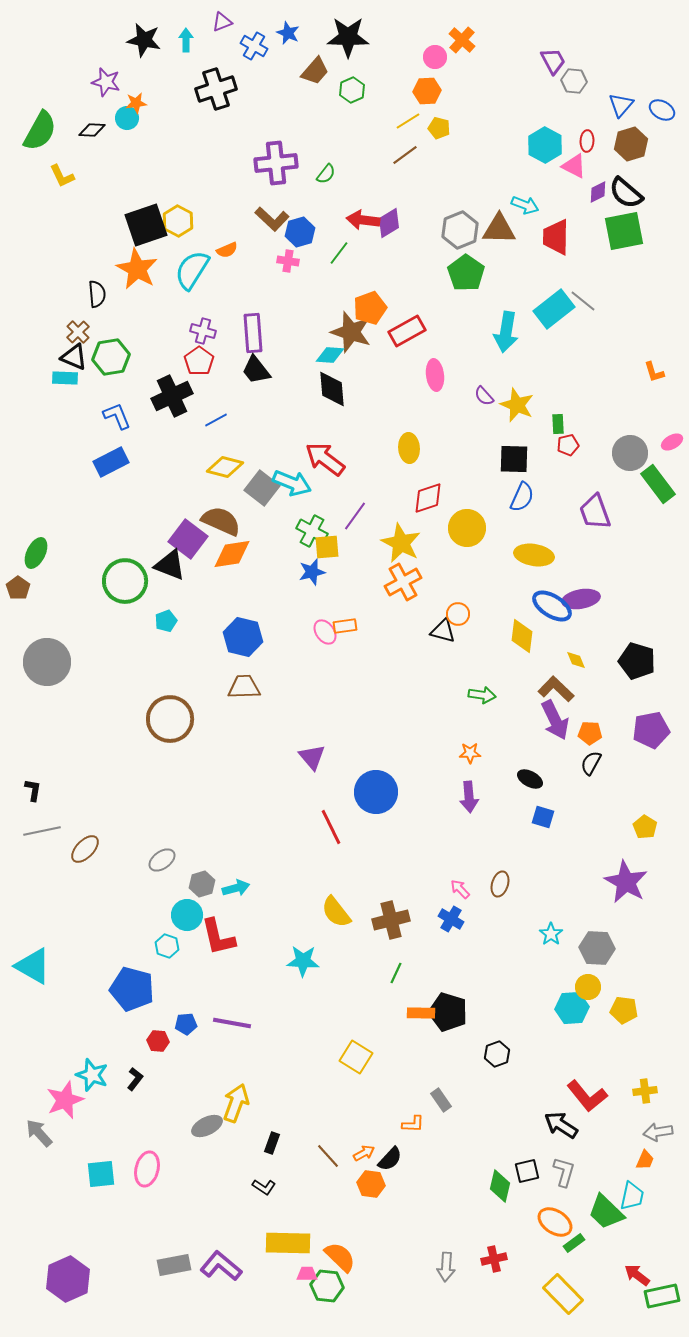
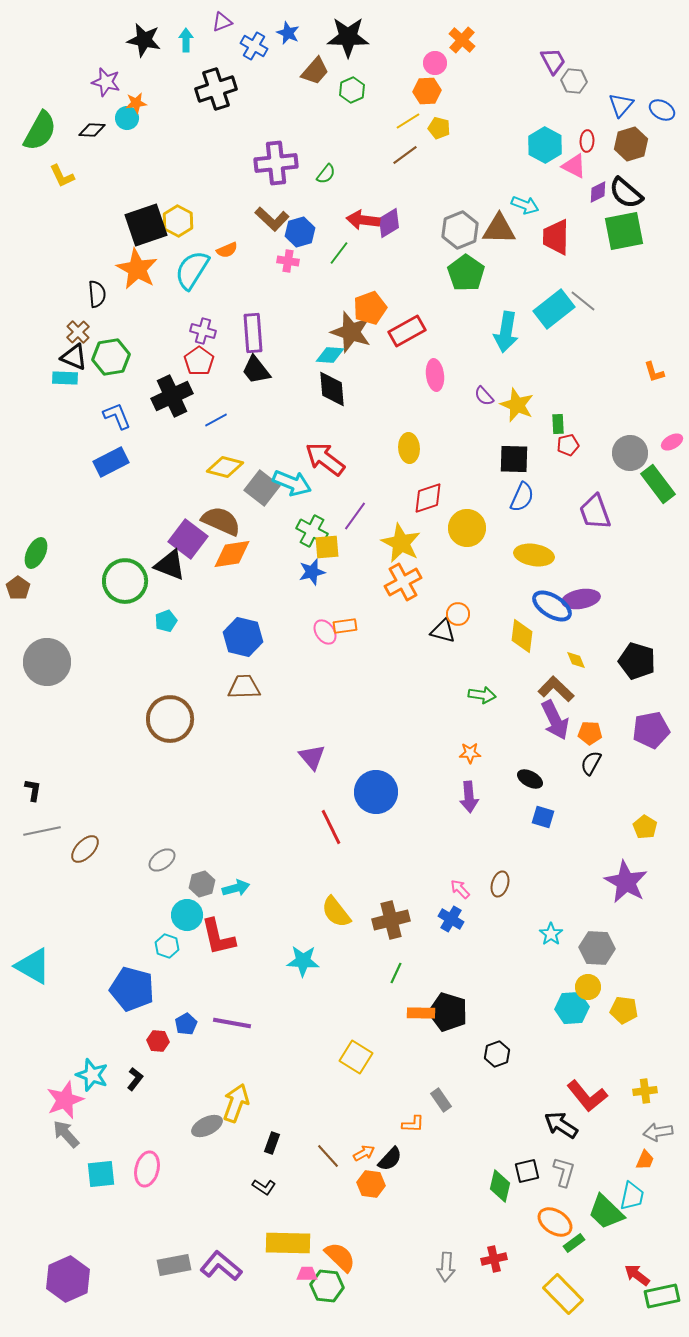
pink circle at (435, 57): moved 6 px down
blue pentagon at (186, 1024): rotated 25 degrees counterclockwise
gray arrow at (39, 1133): moved 27 px right, 1 px down
